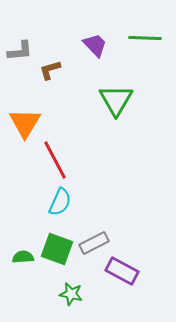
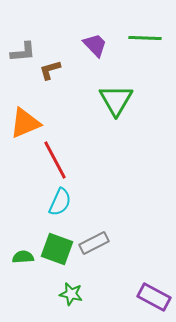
gray L-shape: moved 3 px right, 1 px down
orange triangle: rotated 36 degrees clockwise
purple rectangle: moved 32 px right, 26 px down
